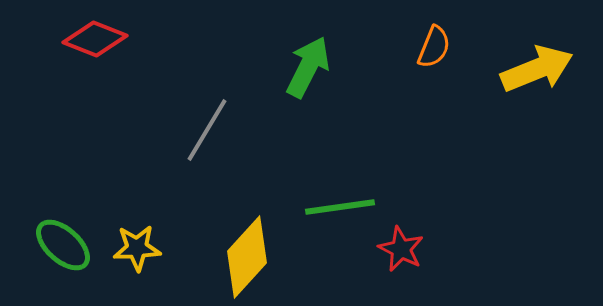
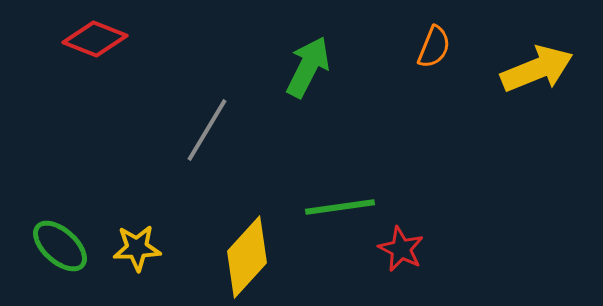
green ellipse: moved 3 px left, 1 px down
